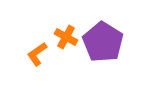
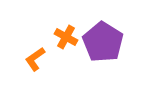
orange L-shape: moved 2 px left, 5 px down
